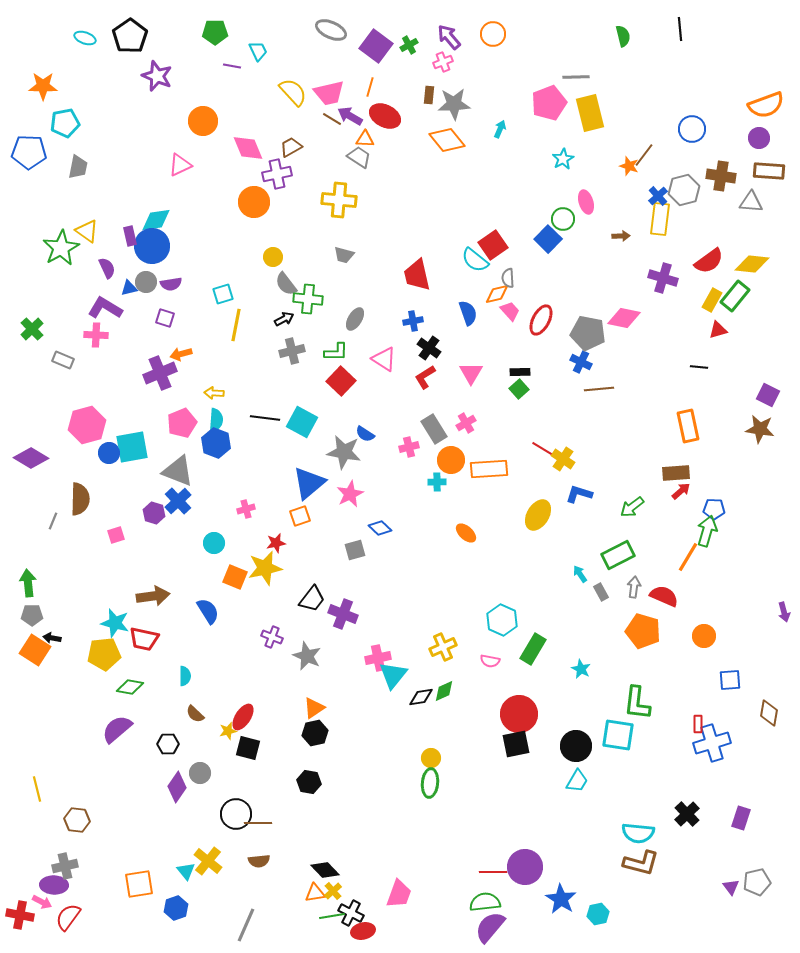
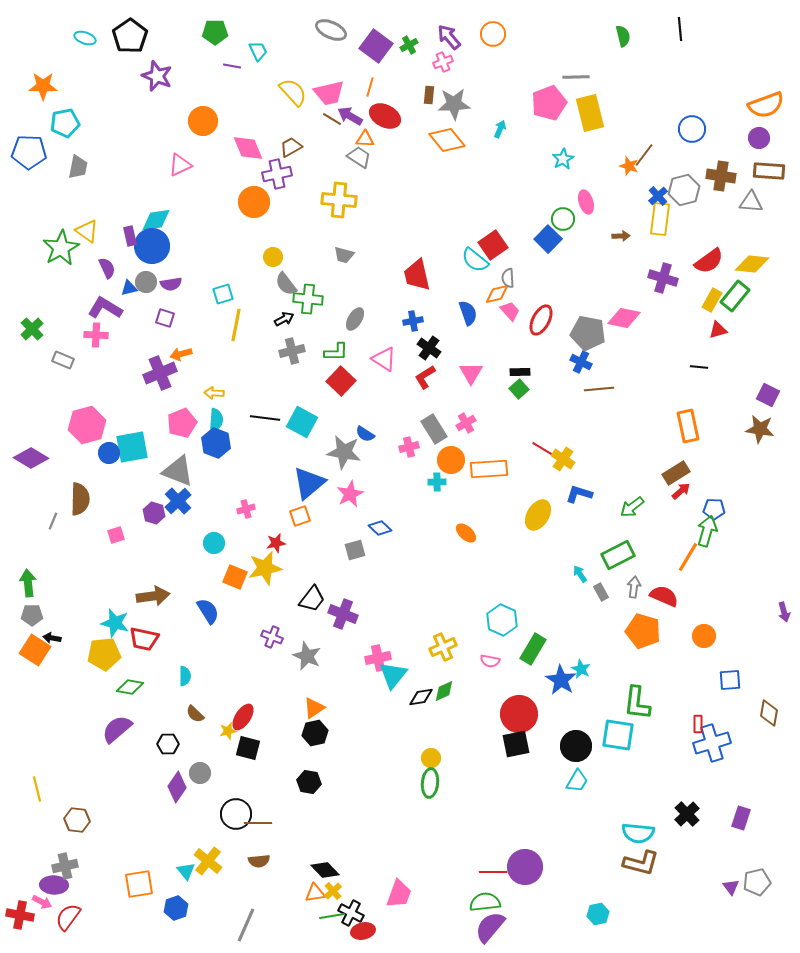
brown rectangle at (676, 473): rotated 28 degrees counterclockwise
blue star at (561, 899): moved 219 px up
